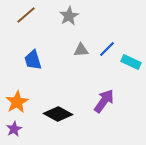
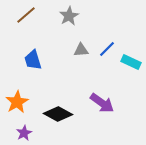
purple arrow: moved 2 px left, 2 px down; rotated 90 degrees clockwise
purple star: moved 10 px right, 4 px down
